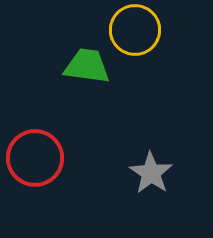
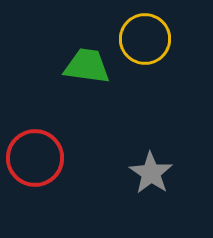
yellow circle: moved 10 px right, 9 px down
